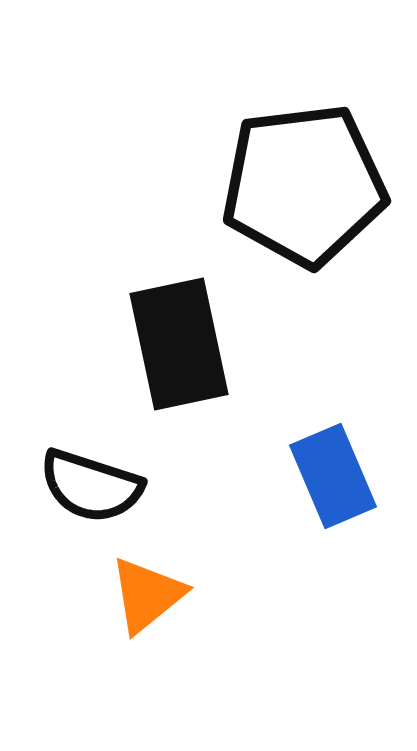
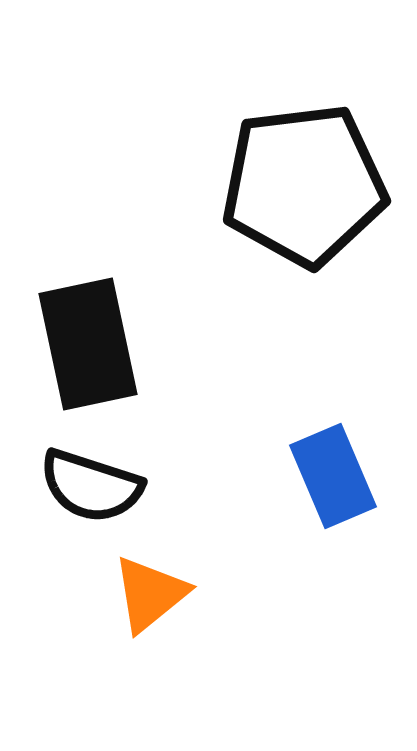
black rectangle: moved 91 px left
orange triangle: moved 3 px right, 1 px up
